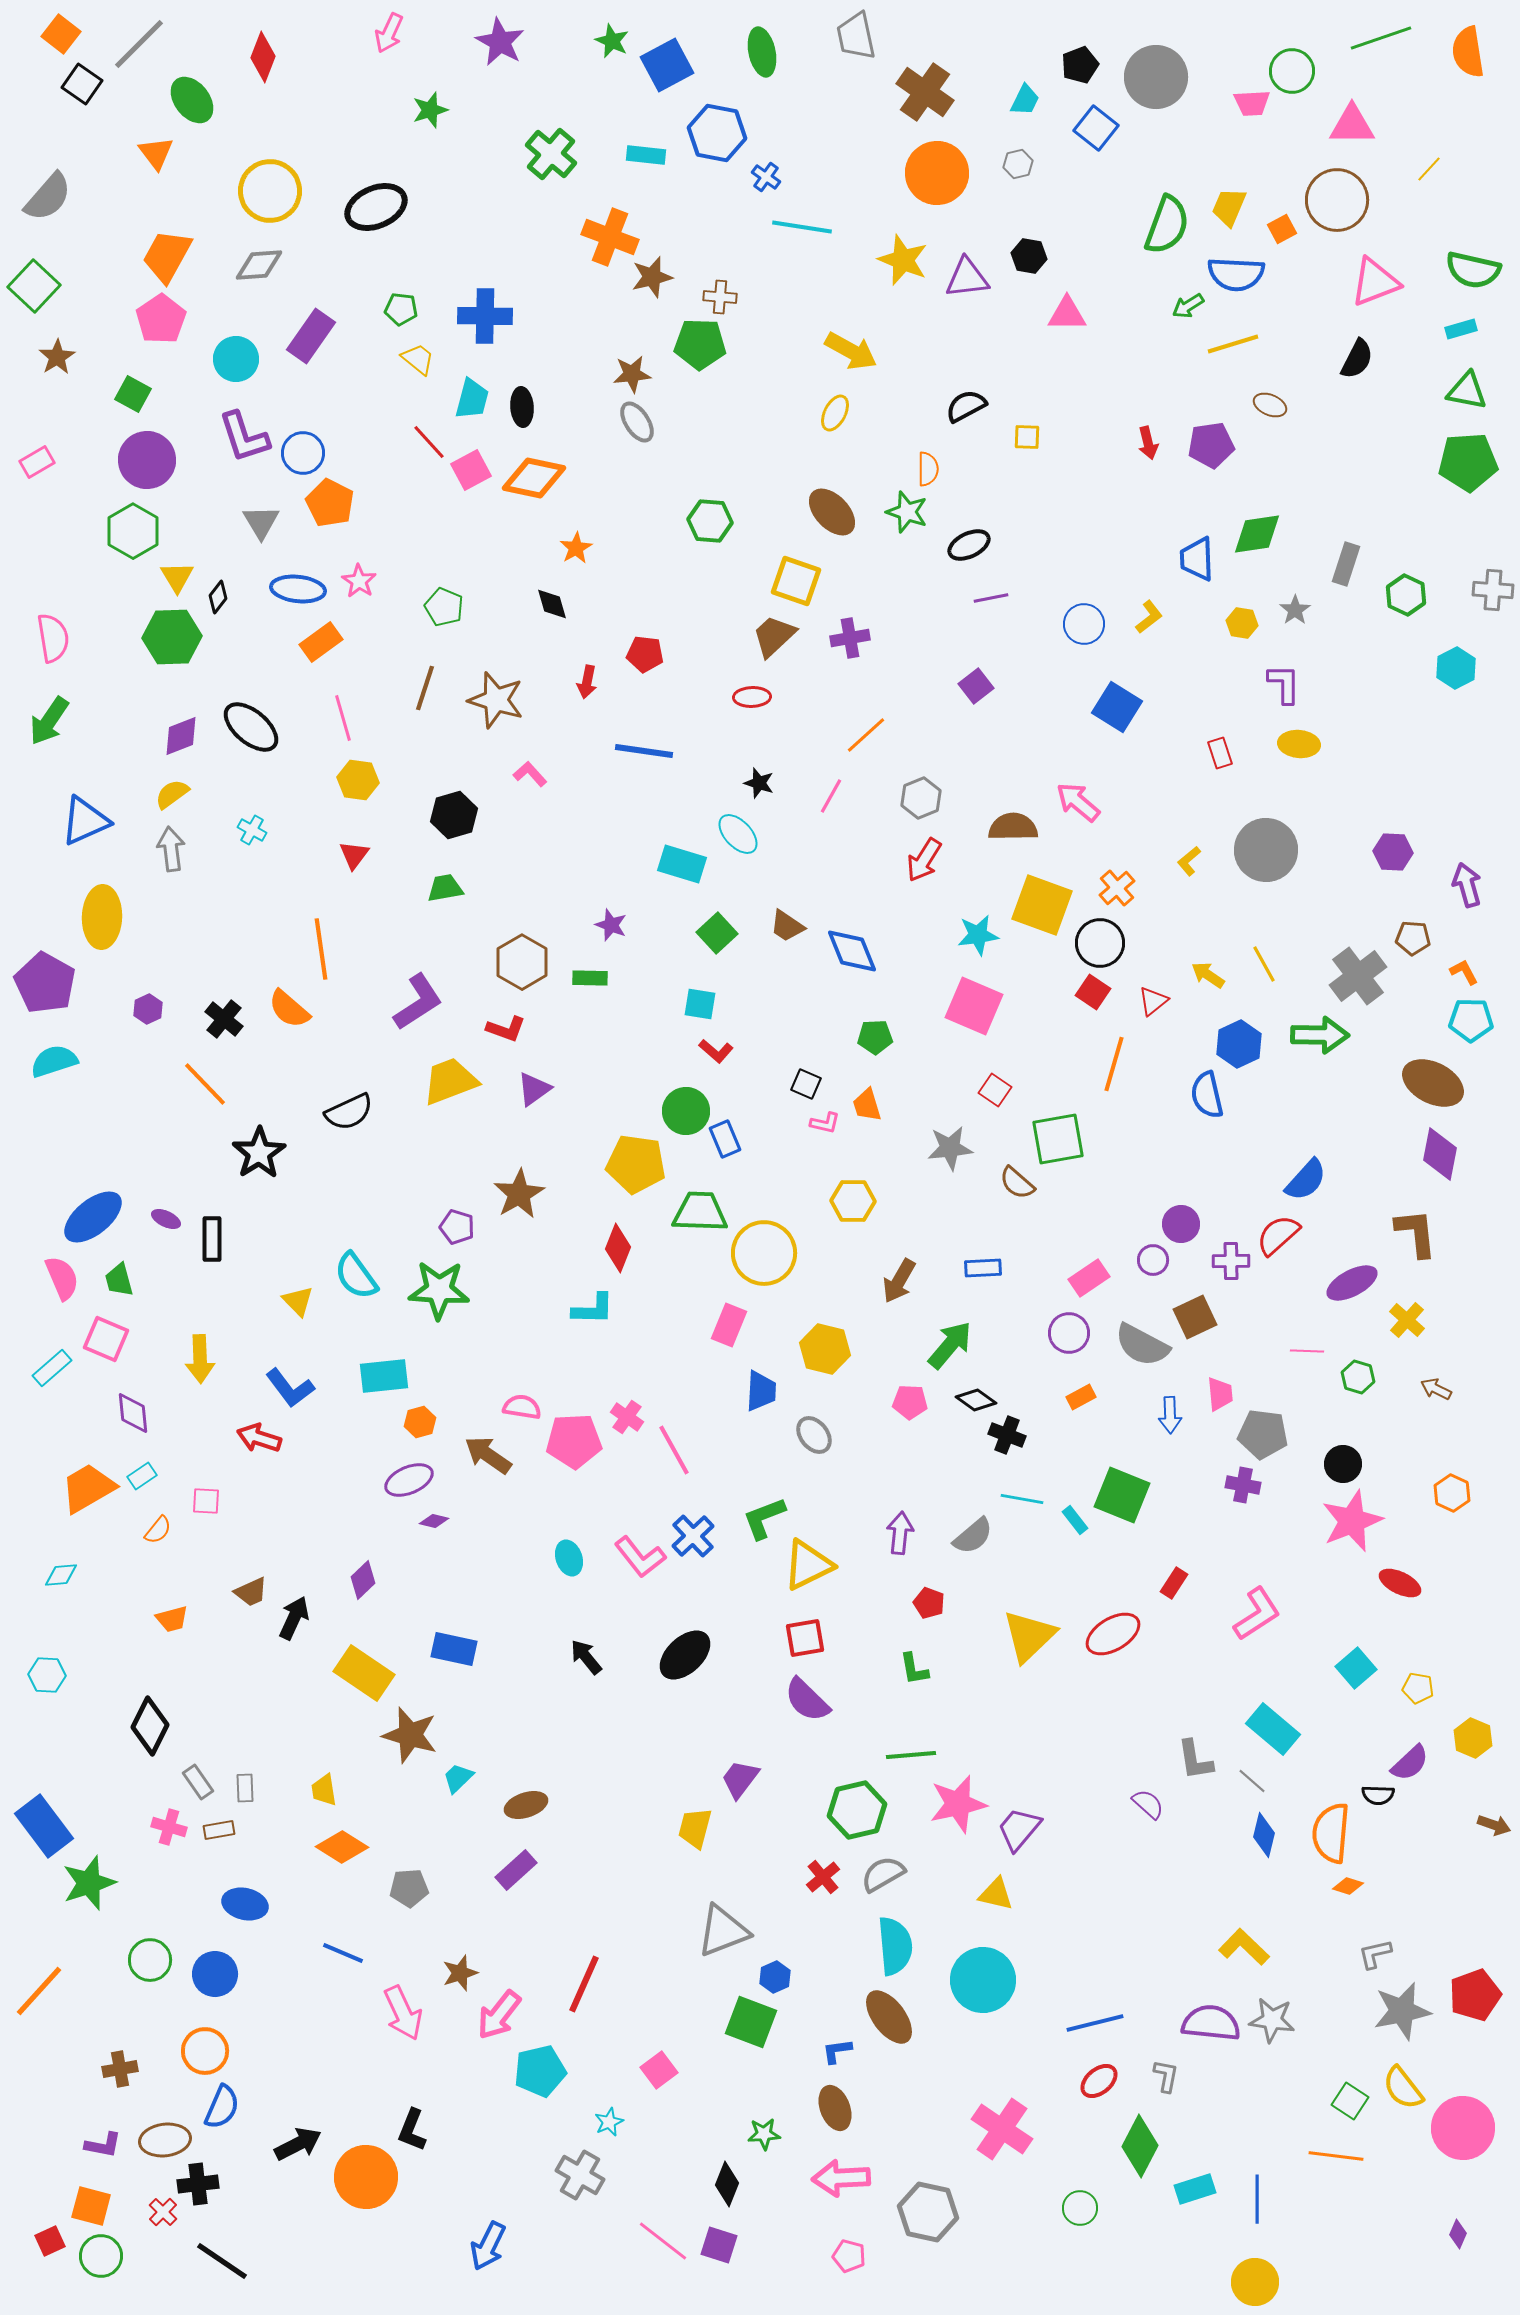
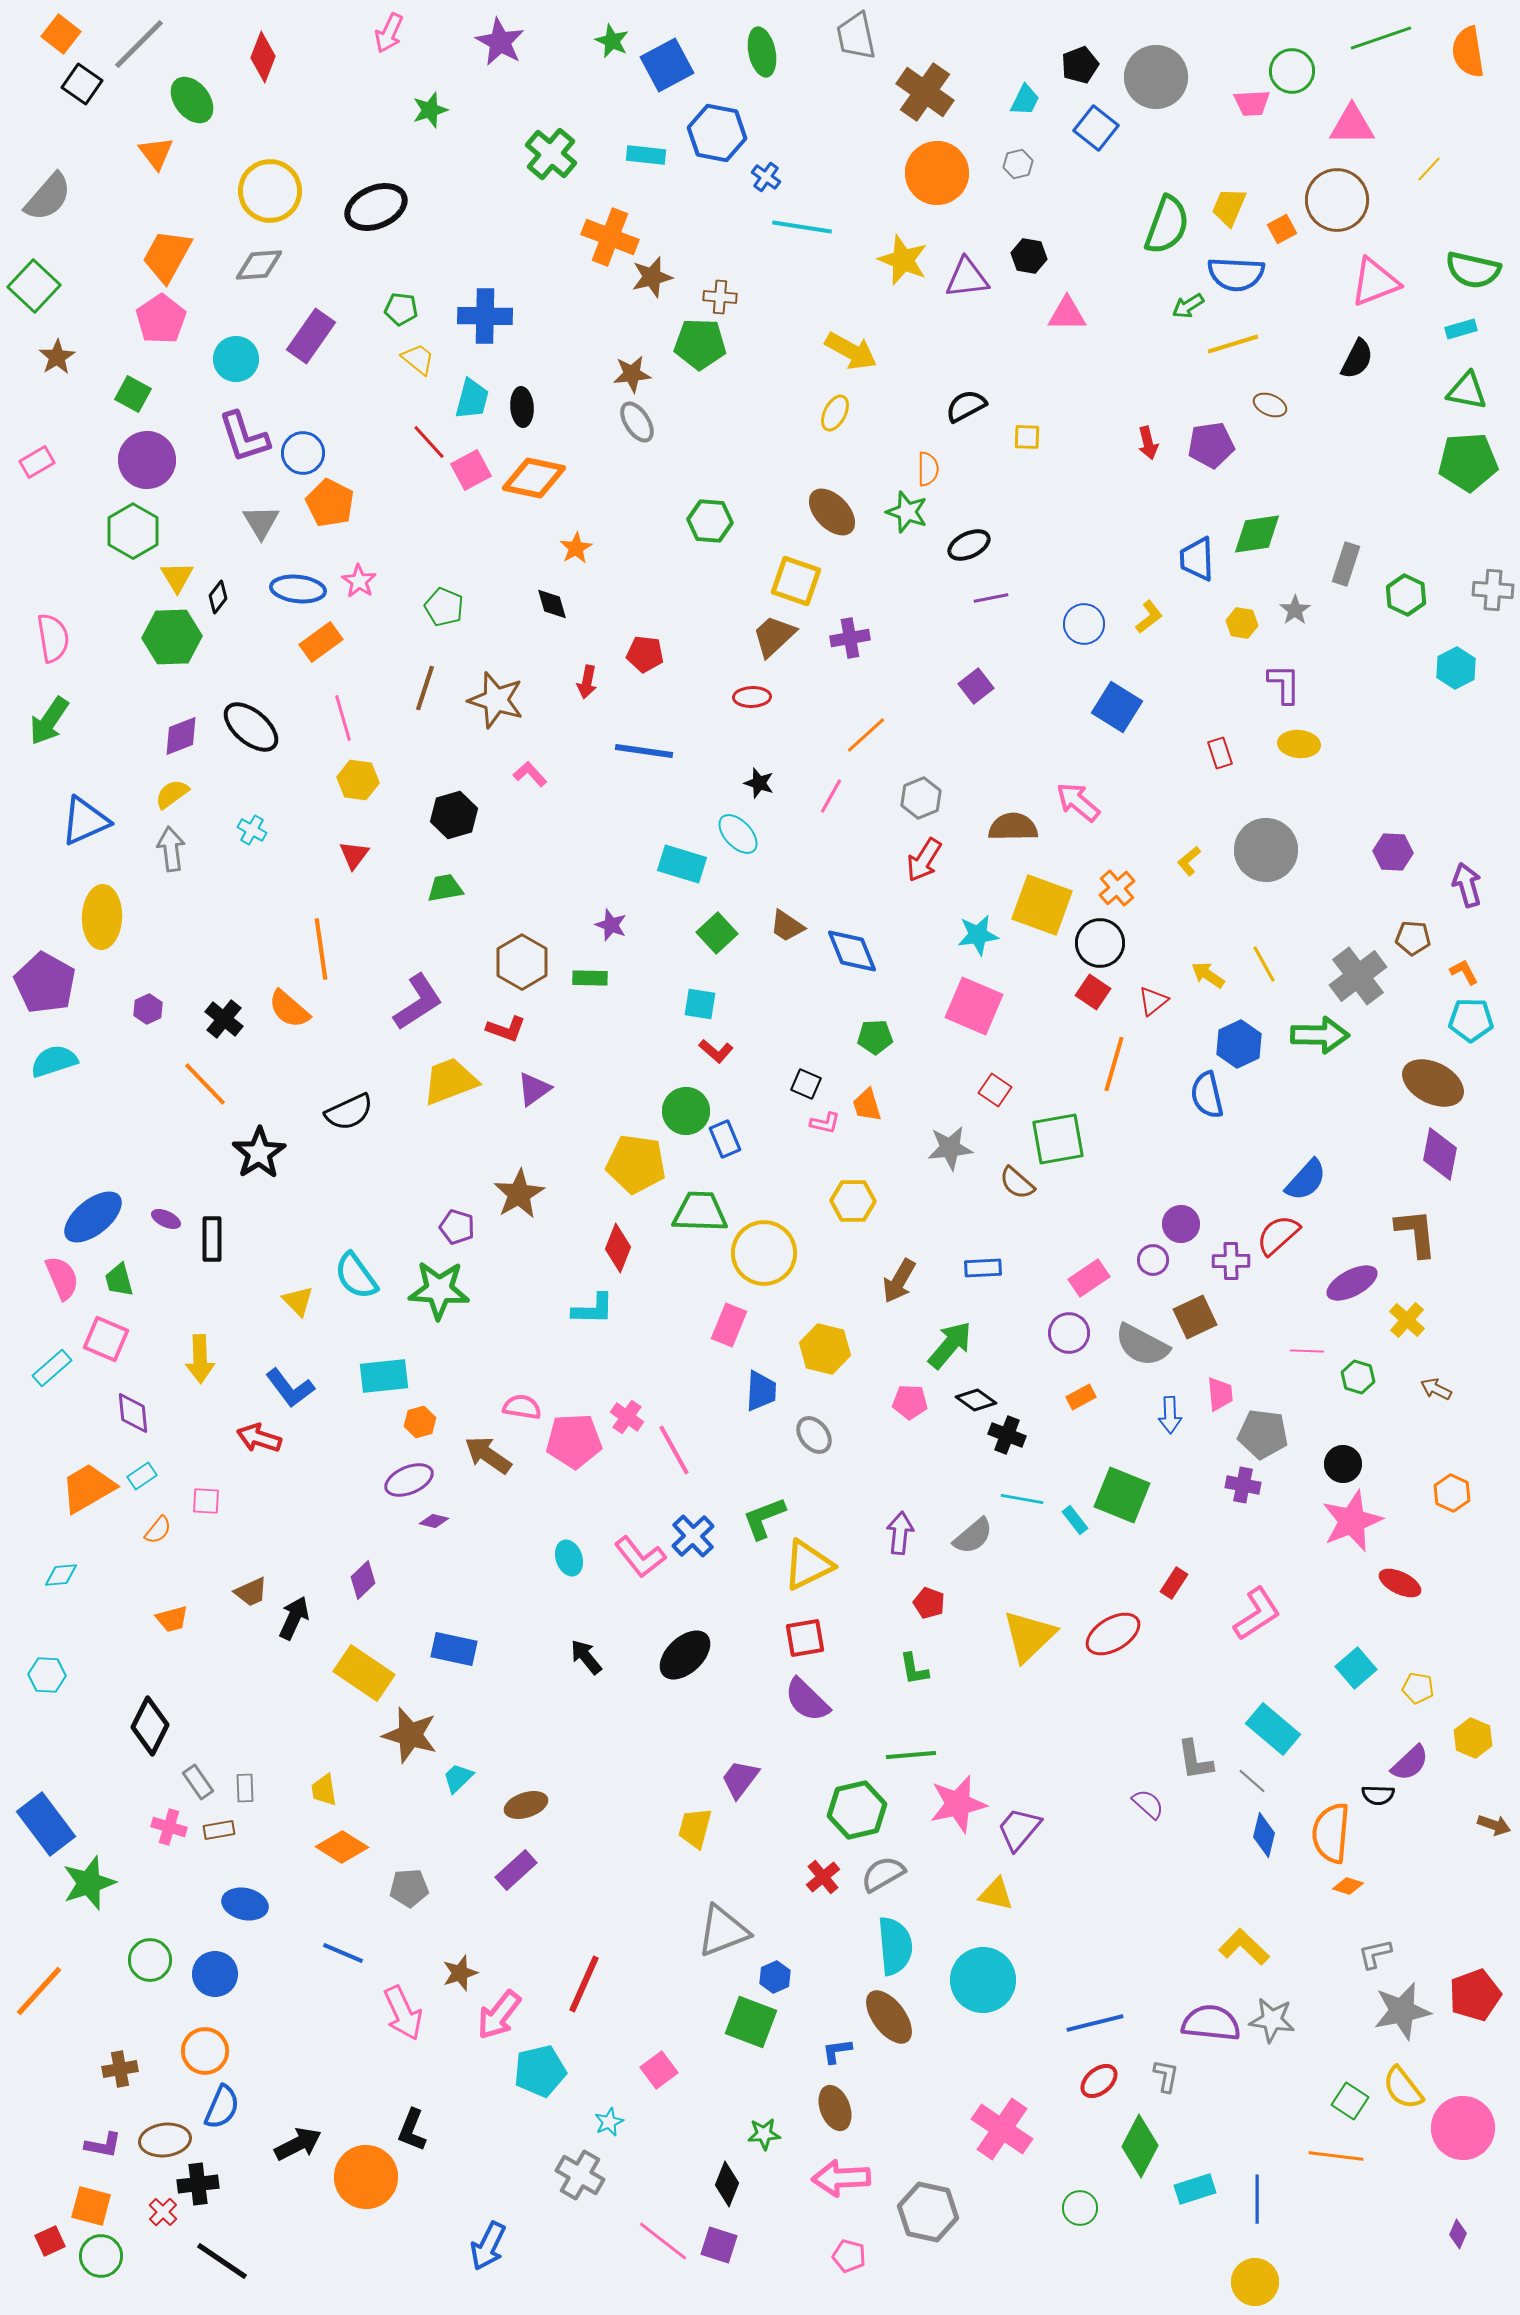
blue rectangle at (44, 1826): moved 2 px right, 2 px up
